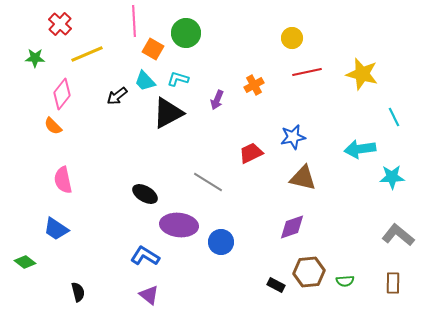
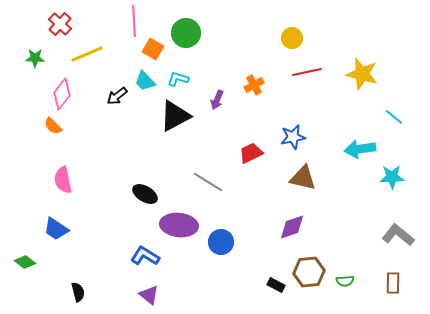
black triangle: moved 7 px right, 3 px down
cyan line: rotated 24 degrees counterclockwise
